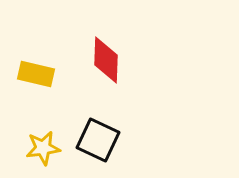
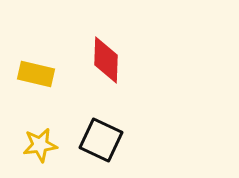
black square: moved 3 px right
yellow star: moved 3 px left, 3 px up
